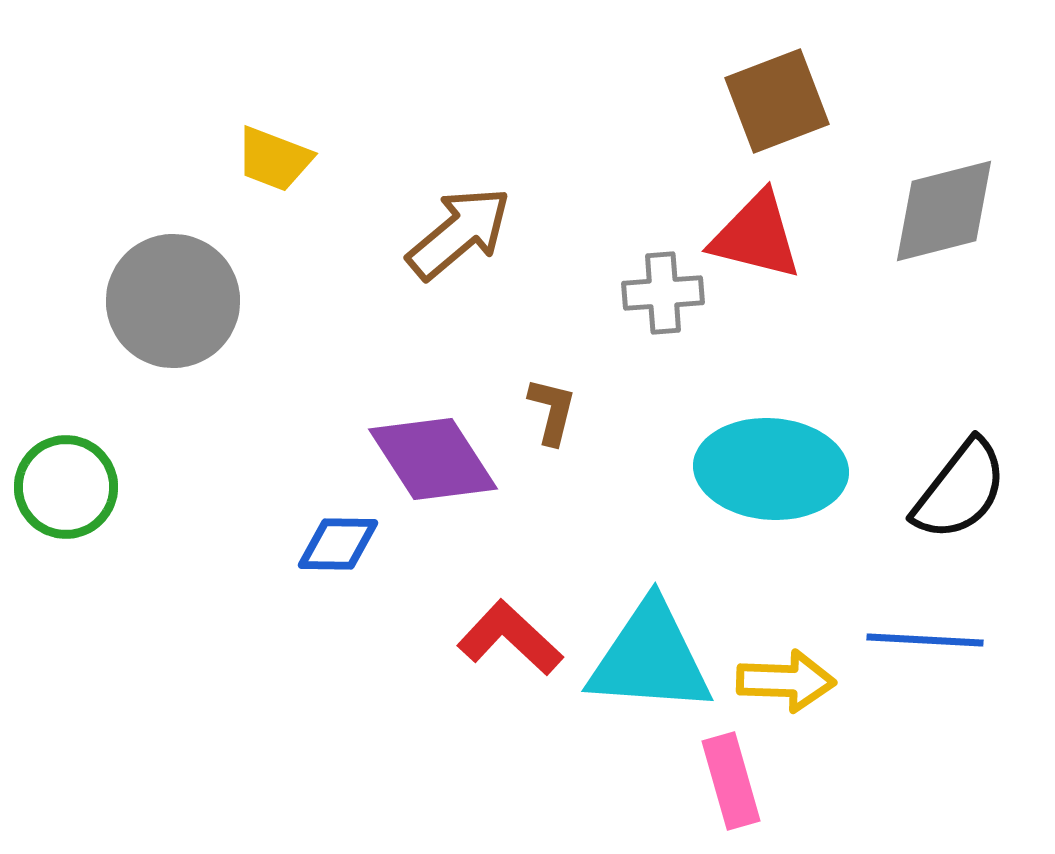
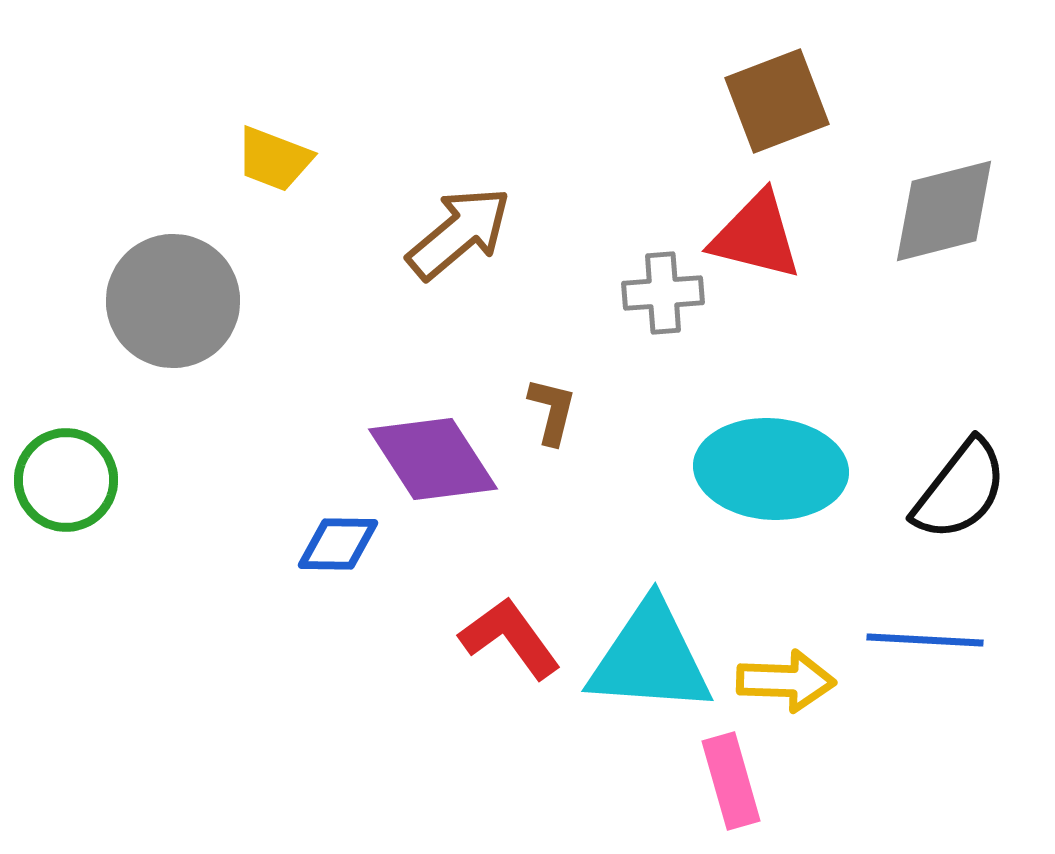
green circle: moved 7 px up
red L-shape: rotated 11 degrees clockwise
